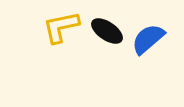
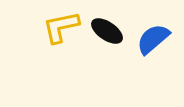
blue semicircle: moved 5 px right
